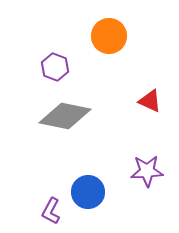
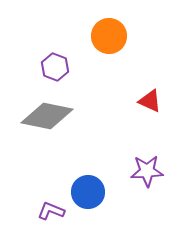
gray diamond: moved 18 px left
purple L-shape: rotated 84 degrees clockwise
